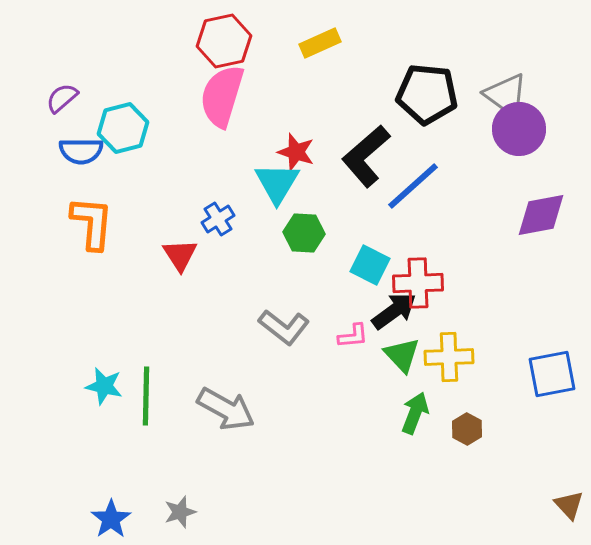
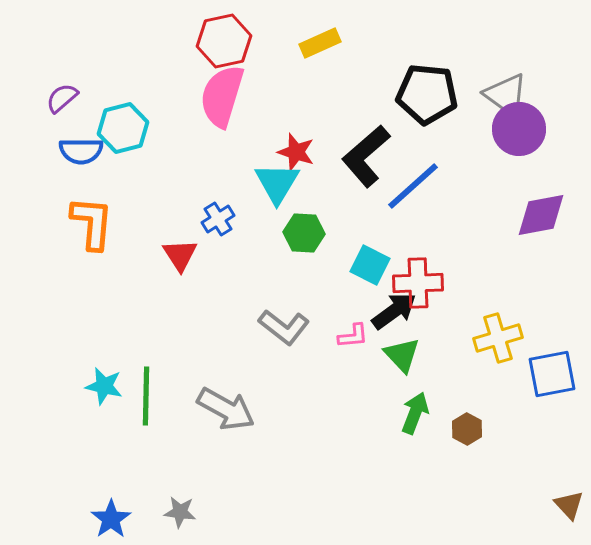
yellow cross: moved 49 px right, 19 px up; rotated 15 degrees counterclockwise
gray star: rotated 24 degrees clockwise
